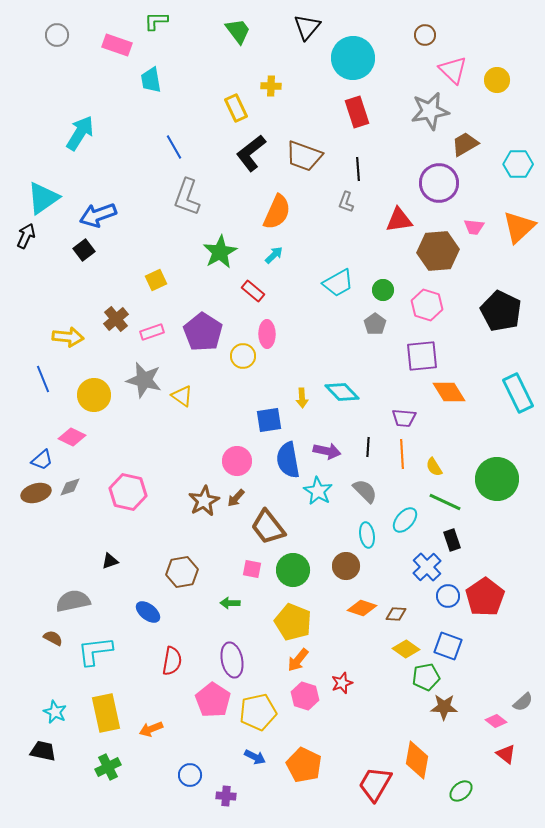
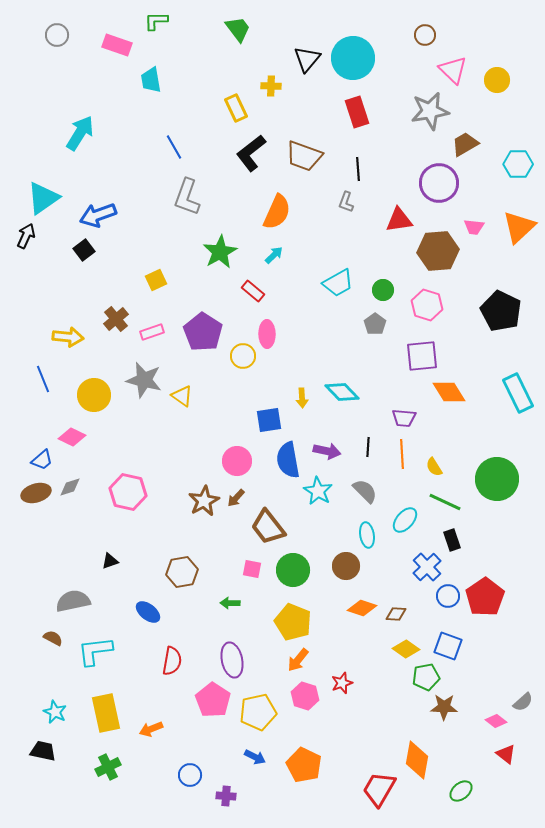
black triangle at (307, 27): moved 32 px down
green trapezoid at (238, 31): moved 2 px up
red trapezoid at (375, 784): moved 4 px right, 5 px down
